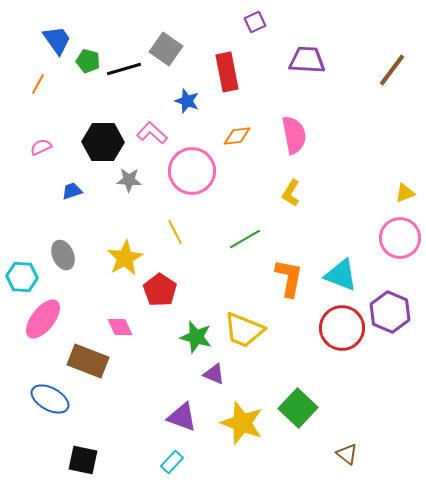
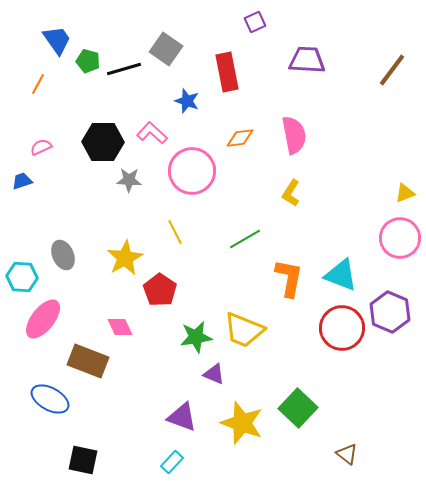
orange diamond at (237, 136): moved 3 px right, 2 px down
blue trapezoid at (72, 191): moved 50 px left, 10 px up
green star at (196, 337): rotated 24 degrees counterclockwise
